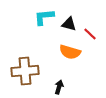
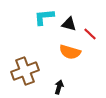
brown cross: rotated 16 degrees counterclockwise
